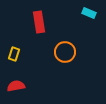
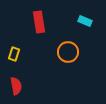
cyan rectangle: moved 4 px left, 8 px down
orange circle: moved 3 px right
red semicircle: rotated 90 degrees clockwise
